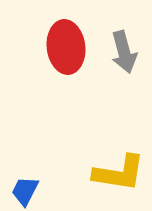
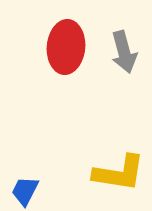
red ellipse: rotated 12 degrees clockwise
